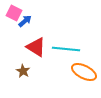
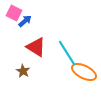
cyan line: moved 1 px right, 4 px down; rotated 52 degrees clockwise
